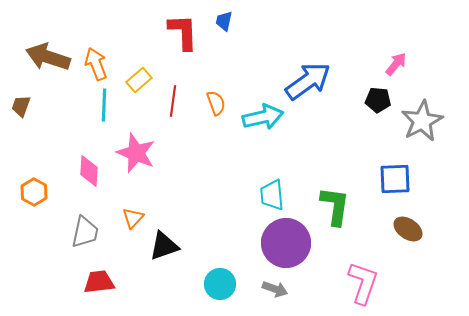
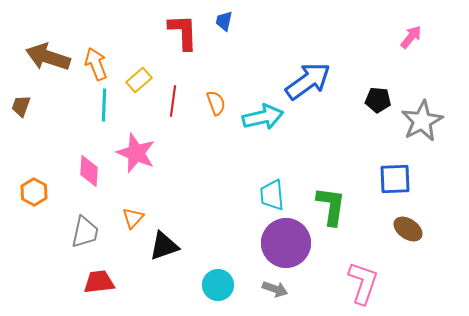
pink arrow: moved 15 px right, 27 px up
green L-shape: moved 4 px left
cyan circle: moved 2 px left, 1 px down
